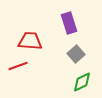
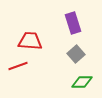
purple rectangle: moved 4 px right
green diamond: rotated 25 degrees clockwise
